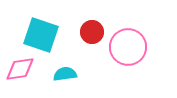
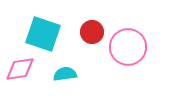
cyan square: moved 2 px right, 1 px up
